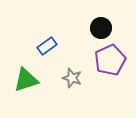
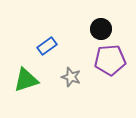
black circle: moved 1 px down
purple pentagon: rotated 20 degrees clockwise
gray star: moved 1 px left, 1 px up
